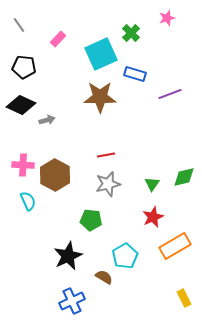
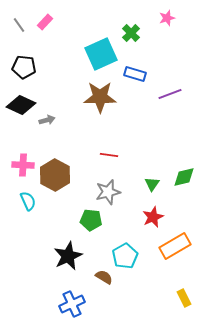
pink rectangle: moved 13 px left, 17 px up
red line: moved 3 px right; rotated 18 degrees clockwise
gray star: moved 8 px down
blue cross: moved 3 px down
